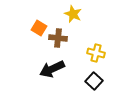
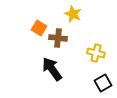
black arrow: rotated 80 degrees clockwise
black square: moved 9 px right, 2 px down; rotated 18 degrees clockwise
